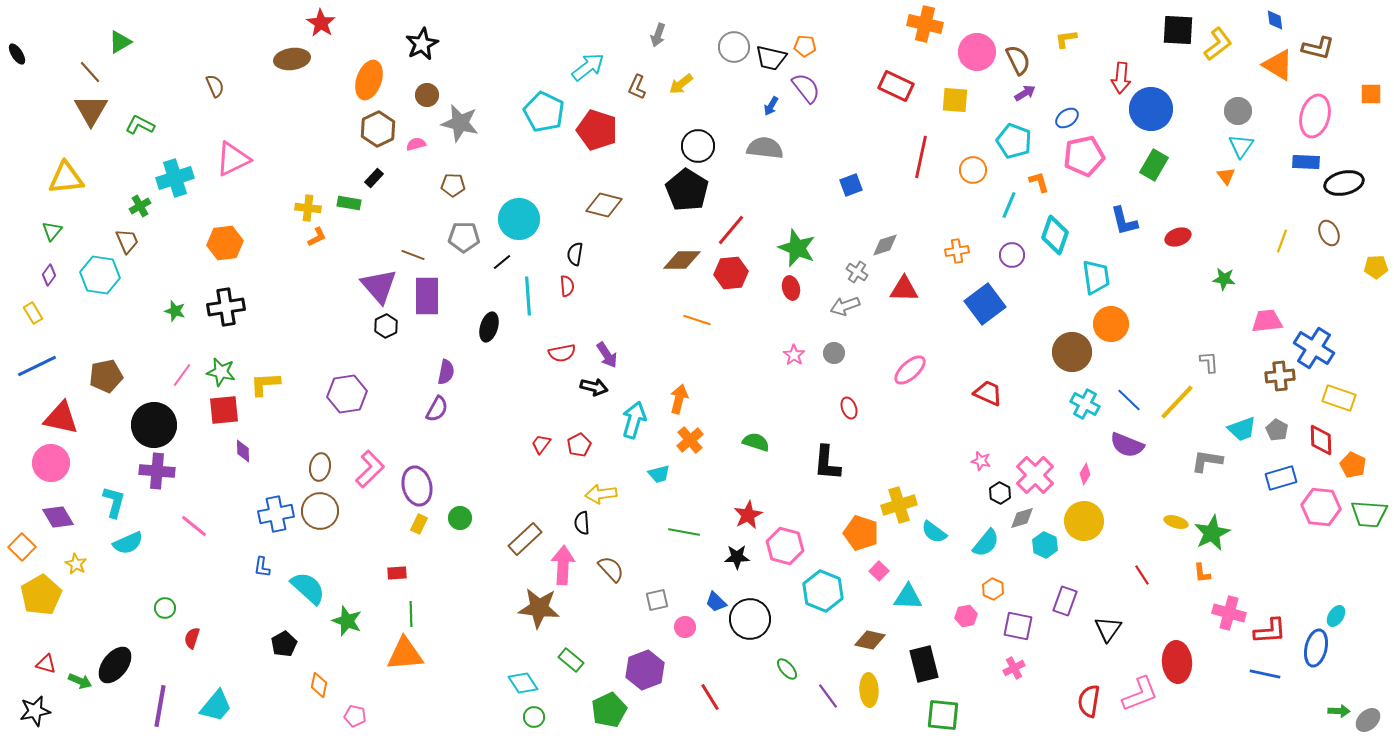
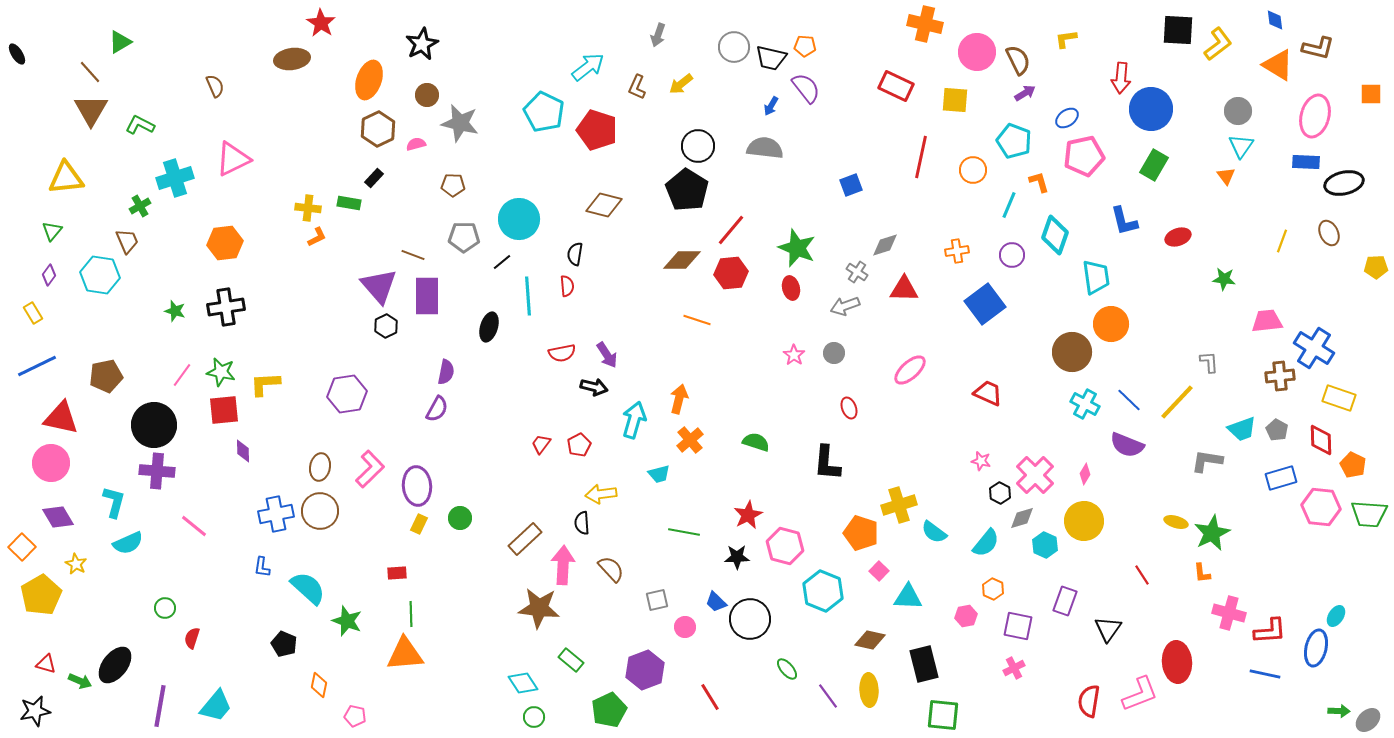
purple ellipse at (417, 486): rotated 9 degrees clockwise
black pentagon at (284, 644): rotated 20 degrees counterclockwise
